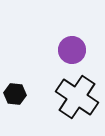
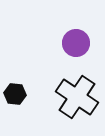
purple circle: moved 4 px right, 7 px up
